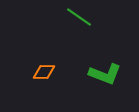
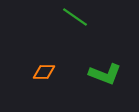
green line: moved 4 px left
